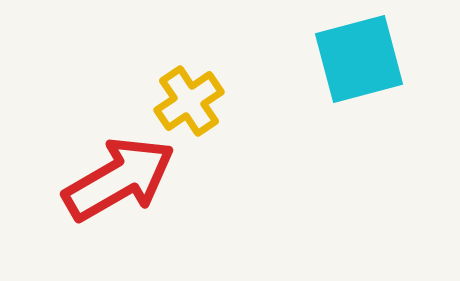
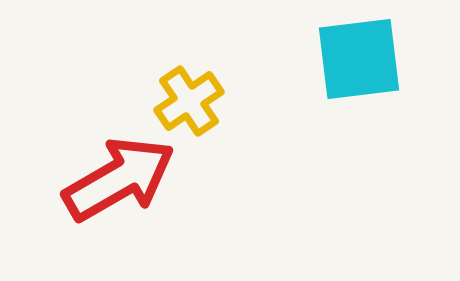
cyan square: rotated 8 degrees clockwise
